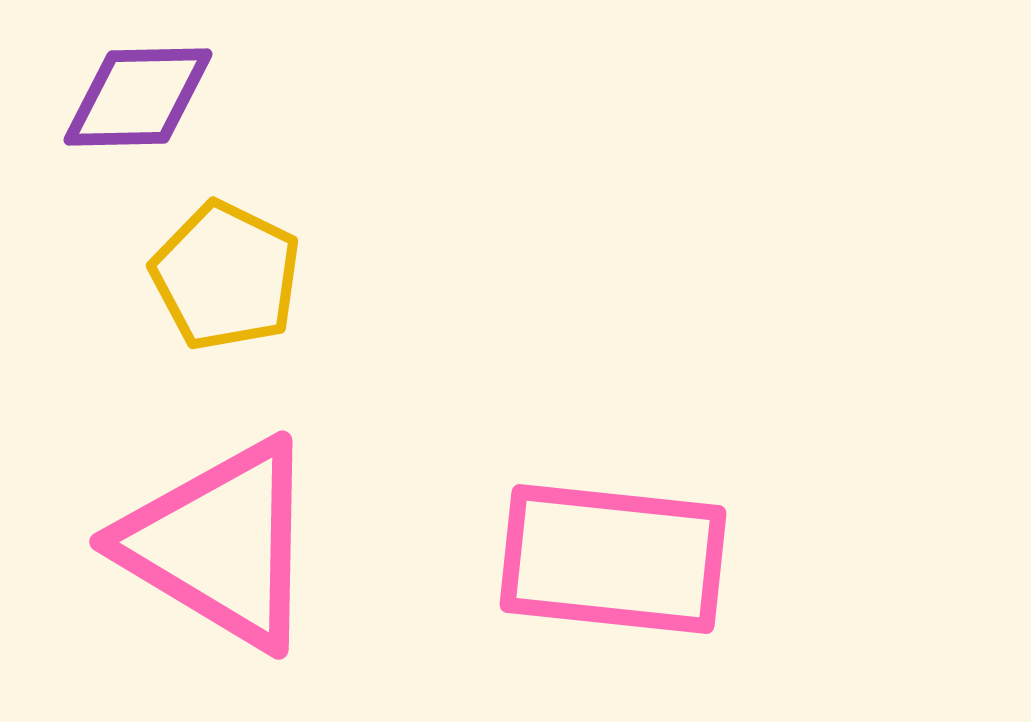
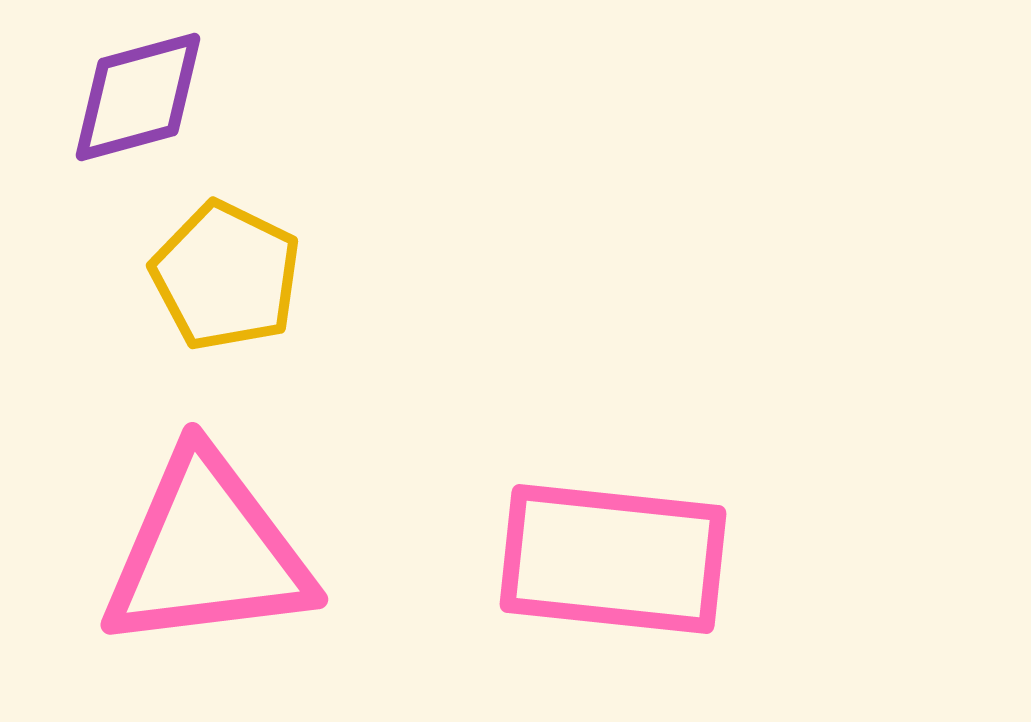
purple diamond: rotated 14 degrees counterclockwise
pink triangle: moved 13 px left, 8 px down; rotated 38 degrees counterclockwise
